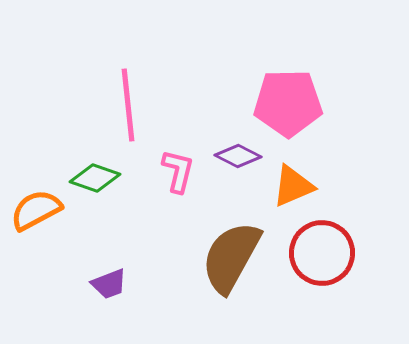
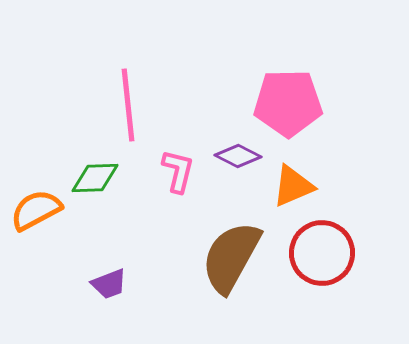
green diamond: rotated 21 degrees counterclockwise
